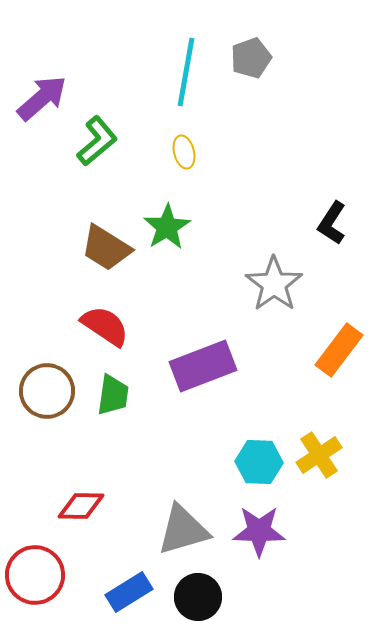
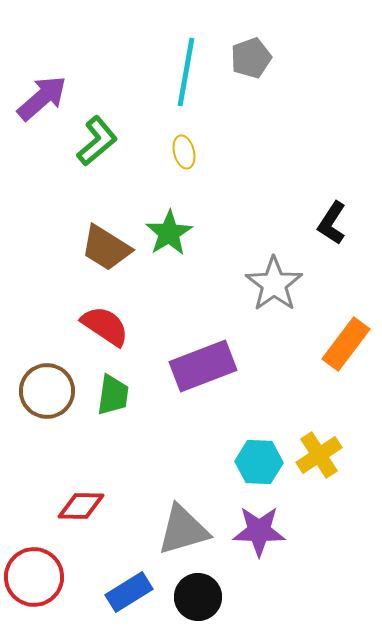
green star: moved 2 px right, 6 px down
orange rectangle: moved 7 px right, 6 px up
red circle: moved 1 px left, 2 px down
